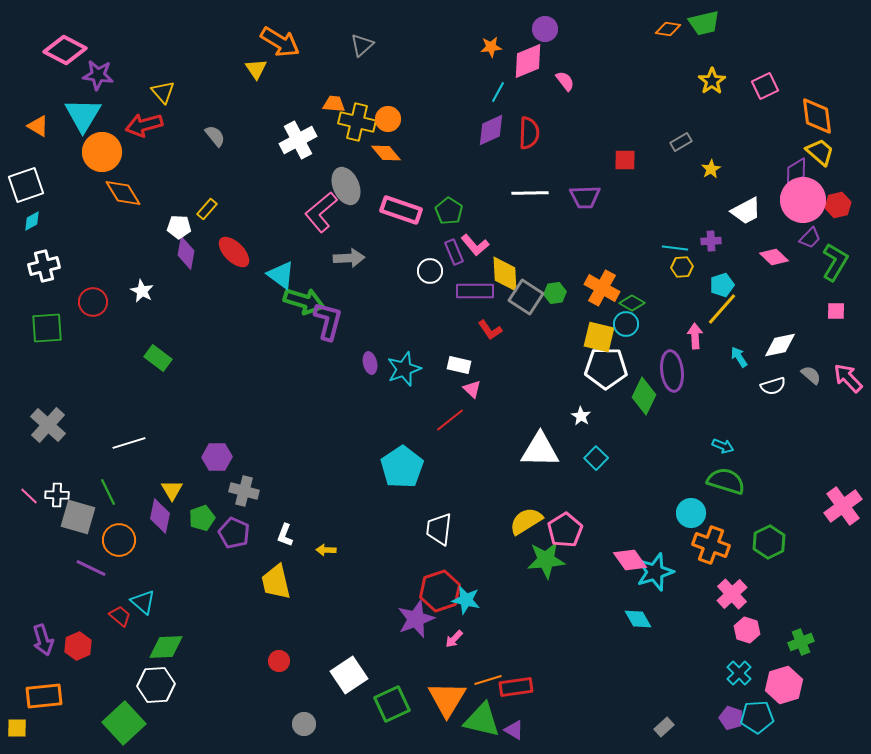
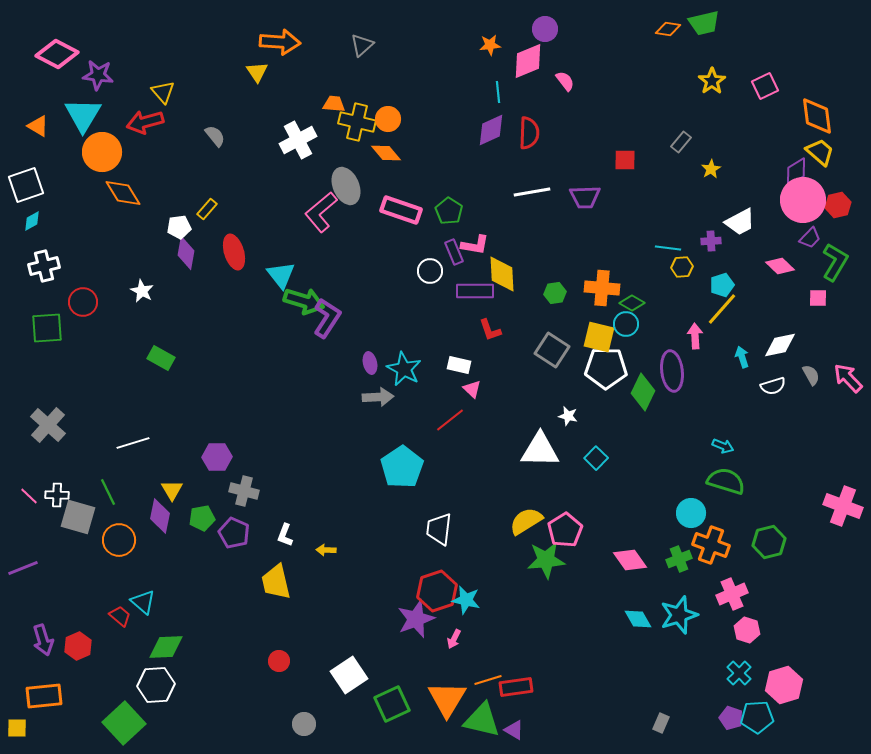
orange arrow at (280, 42): rotated 27 degrees counterclockwise
orange star at (491, 47): moved 1 px left, 2 px up
pink diamond at (65, 50): moved 8 px left, 4 px down
yellow triangle at (256, 69): moved 1 px right, 3 px down
cyan line at (498, 92): rotated 35 degrees counterclockwise
red arrow at (144, 125): moved 1 px right, 3 px up
gray rectangle at (681, 142): rotated 20 degrees counterclockwise
white line at (530, 193): moved 2 px right, 1 px up; rotated 9 degrees counterclockwise
white trapezoid at (746, 211): moved 6 px left, 11 px down
white pentagon at (179, 227): rotated 10 degrees counterclockwise
pink L-shape at (475, 245): rotated 40 degrees counterclockwise
cyan line at (675, 248): moved 7 px left
red ellipse at (234, 252): rotated 28 degrees clockwise
pink diamond at (774, 257): moved 6 px right, 9 px down
gray arrow at (349, 258): moved 29 px right, 139 px down
yellow diamond at (505, 274): moved 3 px left
cyan triangle at (281, 275): rotated 16 degrees clockwise
orange cross at (602, 288): rotated 24 degrees counterclockwise
gray square at (526, 297): moved 26 px right, 53 px down
red circle at (93, 302): moved 10 px left
pink square at (836, 311): moved 18 px left, 13 px up
purple L-shape at (328, 321): moved 1 px left, 3 px up; rotated 18 degrees clockwise
red L-shape at (490, 330): rotated 15 degrees clockwise
cyan arrow at (739, 357): moved 3 px right; rotated 15 degrees clockwise
green rectangle at (158, 358): moved 3 px right; rotated 8 degrees counterclockwise
cyan star at (404, 369): rotated 24 degrees counterclockwise
gray semicircle at (811, 375): rotated 20 degrees clockwise
green diamond at (644, 396): moved 1 px left, 4 px up
white star at (581, 416): moved 13 px left; rotated 18 degrees counterclockwise
white line at (129, 443): moved 4 px right
pink cross at (843, 506): rotated 33 degrees counterclockwise
green pentagon at (202, 518): rotated 10 degrees clockwise
green hexagon at (769, 542): rotated 12 degrees clockwise
purple line at (91, 568): moved 68 px left; rotated 48 degrees counterclockwise
cyan star at (655, 572): moved 24 px right, 43 px down
red hexagon at (440, 591): moved 3 px left
pink cross at (732, 594): rotated 20 degrees clockwise
pink arrow at (454, 639): rotated 18 degrees counterclockwise
green cross at (801, 642): moved 122 px left, 83 px up
gray rectangle at (664, 727): moved 3 px left, 4 px up; rotated 24 degrees counterclockwise
